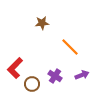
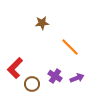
purple arrow: moved 5 px left, 3 px down
